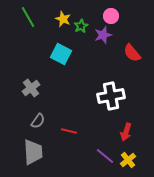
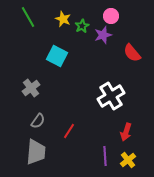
green star: moved 1 px right
cyan square: moved 4 px left, 2 px down
white cross: rotated 20 degrees counterclockwise
red line: rotated 70 degrees counterclockwise
gray trapezoid: moved 3 px right; rotated 8 degrees clockwise
purple line: rotated 48 degrees clockwise
